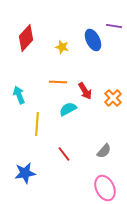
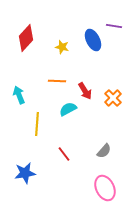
orange line: moved 1 px left, 1 px up
